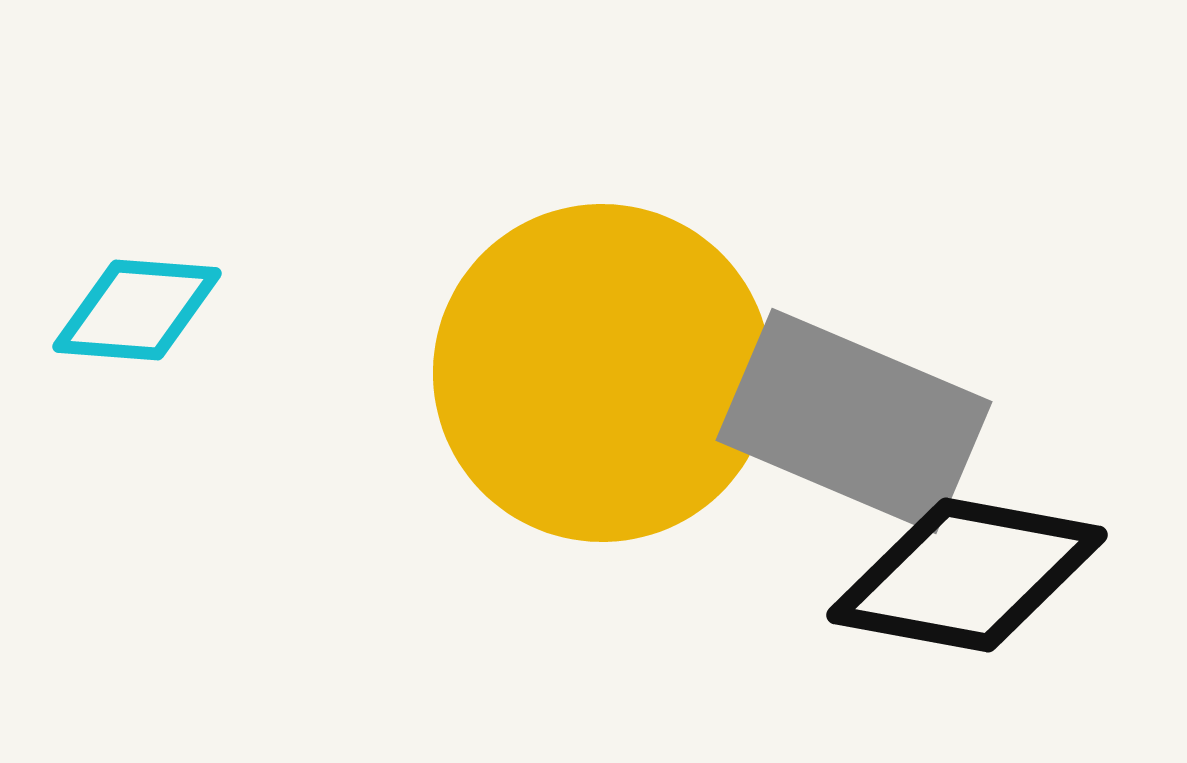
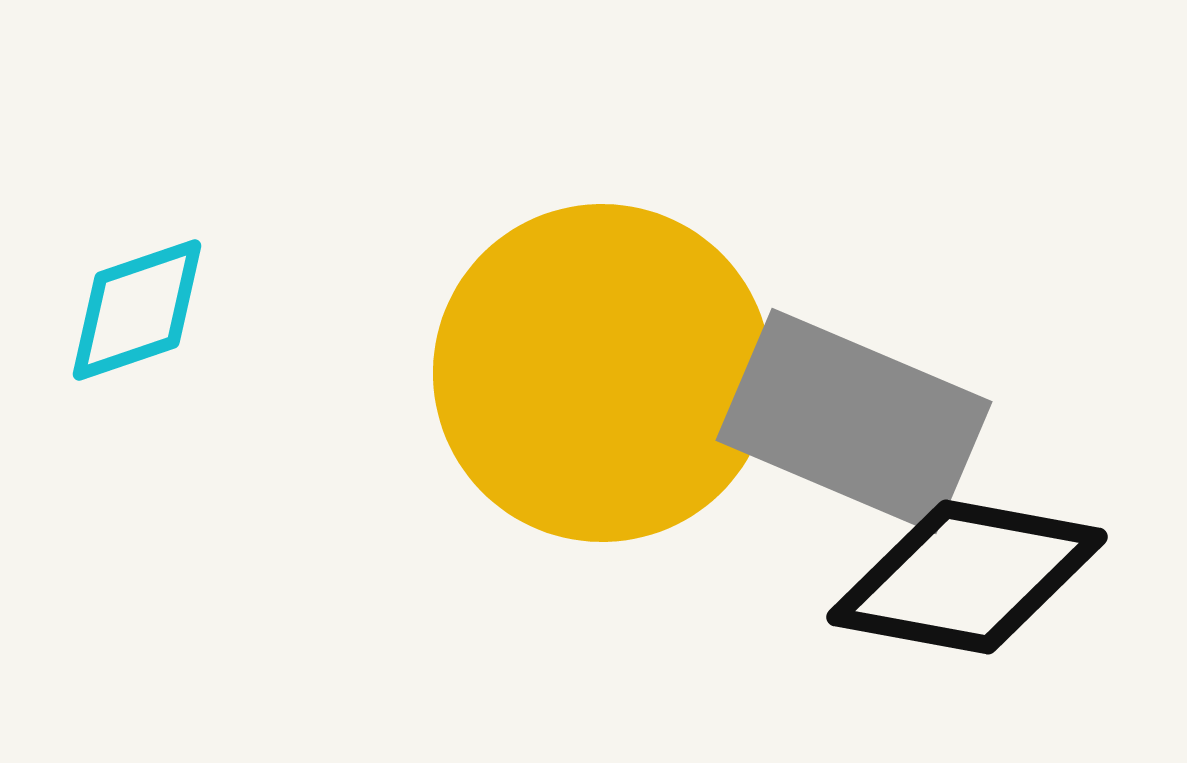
cyan diamond: rotated 23 degrees counterclockwise
black diamond: moved 2 px down
